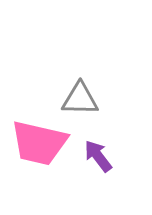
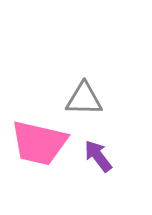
gray triangle: moved 4 px right
